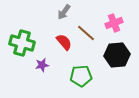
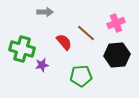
gray arrow: moved 19 px left; rotated 126 degrees counterclockwise
pink cross: moved 2 px right
green cross: moved 6 px down
